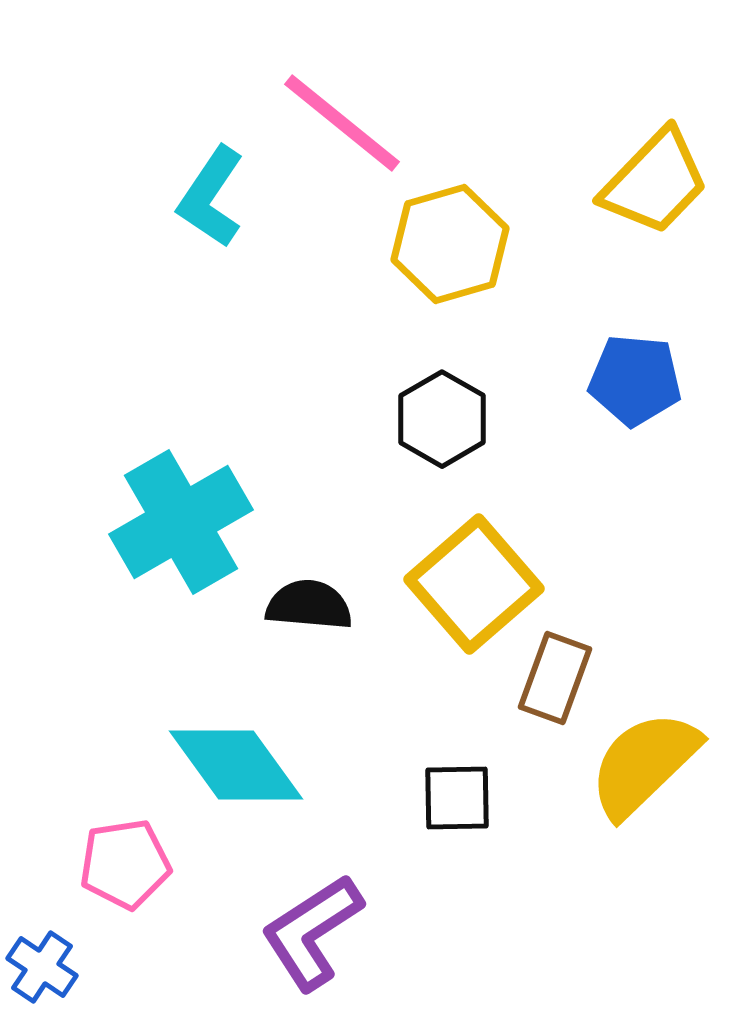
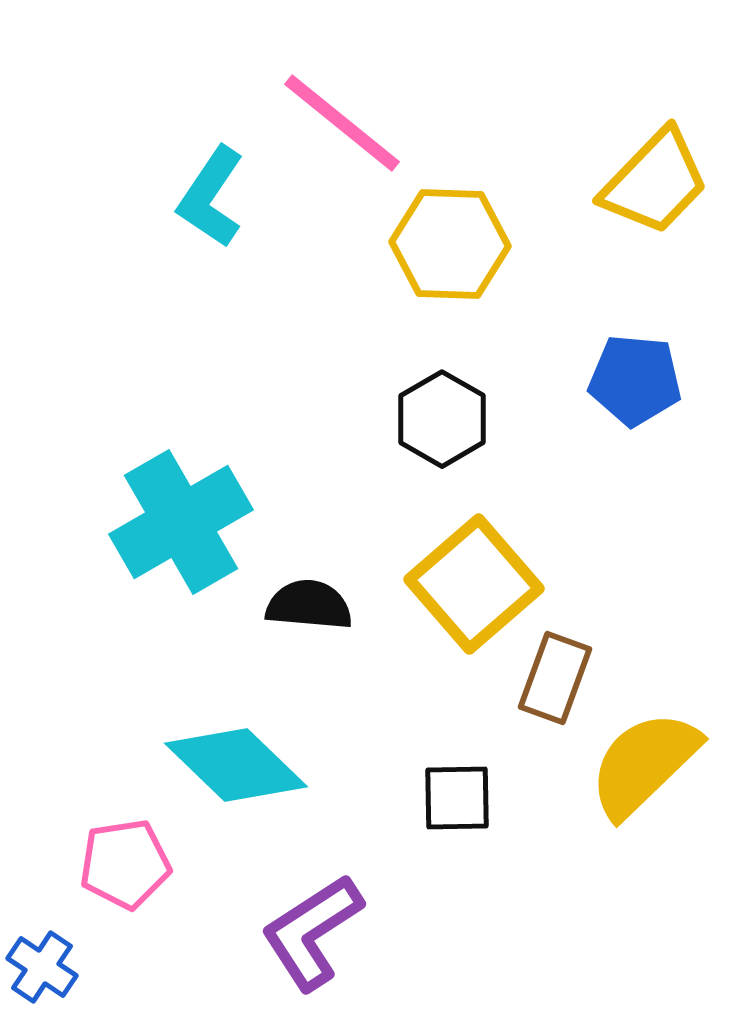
yellow hexagon: rotated 18 degrees clockwise
cyan diamond: rotated 10 degrees counterclockwise
